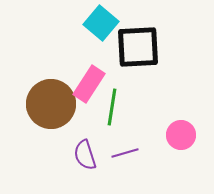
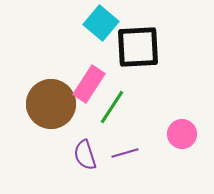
green line: rotated 24 degrees clockwise
pink circle: moved 1 px right, 1 px up
